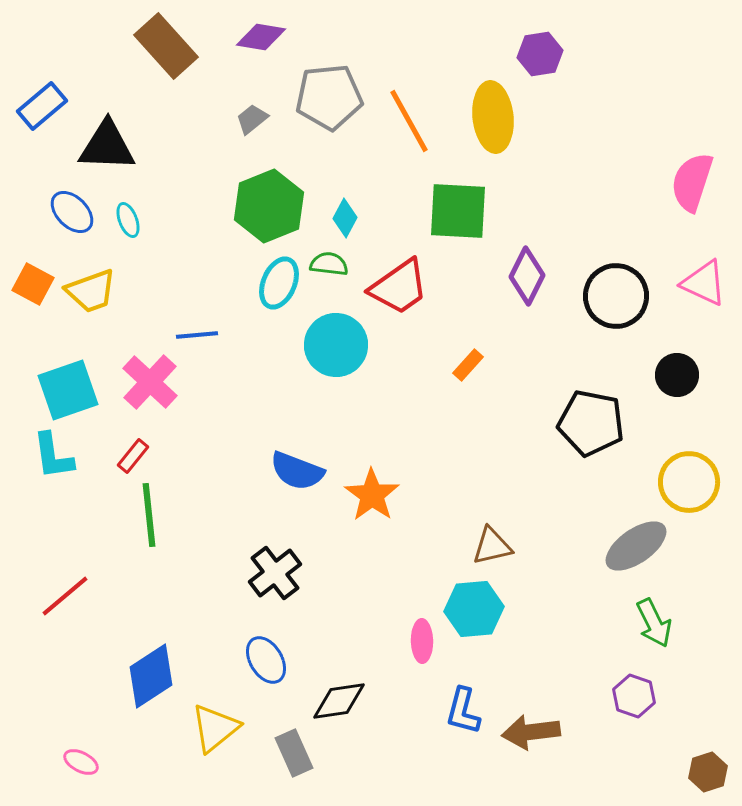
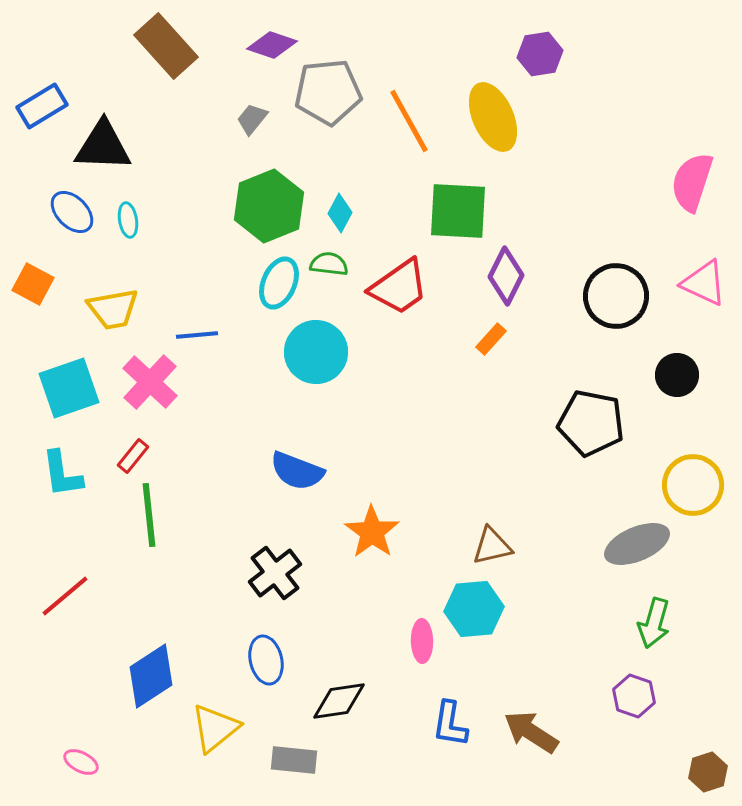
purple diamond at (261, 37): moved 11 px right, 8 px down; rotated 9 degrees clockwise
gray pentagon at (329, 97): moved 1 px left, 5 px up
blue rectangle at (42, 106): rotated 9 degrees clockwise
yellow ellipse at (493, 117): rotated 18 degrees counterclockwise
gray trapezoid at (252, 119): rotated 12 degrees counterclockwise
black triangle at (107, 146): moved 4 px left
cyan diamond at (345, 218): moved 5 px left, 5 px up
cyan ellipse at (128, 220): rotated 12 degrees clockwise
purple diamond at (527, 276): moved 21 px left
yellow trapezoid at (91, 291): moved 22 px right, 18 px down; rotated 10 degrees clockwise
cyan circle at (336, 345): moved 20 px left, 7 px down
orange rectangle at (468, 365): moved 23 px right, 26 px up
cyan square at (68, 390): moved 1 px right, 2 px up
cyan L-shape at (53, 456): moved 9 px right, 18 px down
yellow circle at (689, 482): moved 4 px right, 3 px down
orange star at (372, 495): moved 37 px down
gray ellipse at (636, 546): moved 1 px right, 2 px up; rotated 12 degrees clockwise
green arrow at (654, 623): rotated 42 degrees clockwise
blue ellipse at (266, 660): rotated 18 degrees clockwise
blue L-shape at (463, 711): moved 13 px left, 13 px down; rotated 6 degrees counterclockwise
brown arrow at (531, 732): rotated 40 degrees clockwise
gray rectangle at (294, 753): moved 7 px down; rotated 60 degrees counterclockwise
